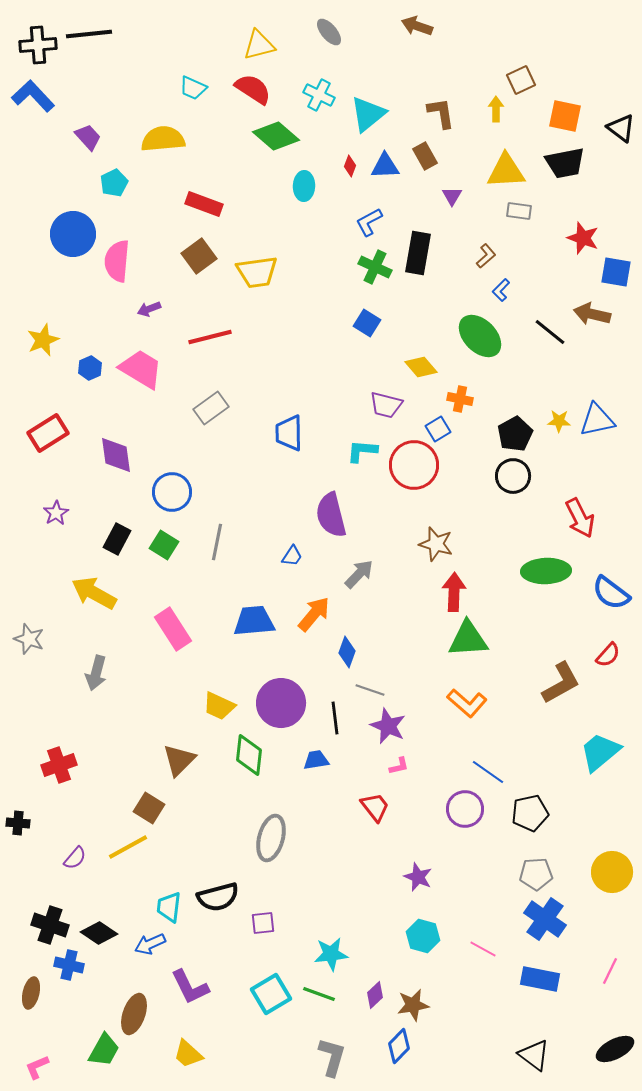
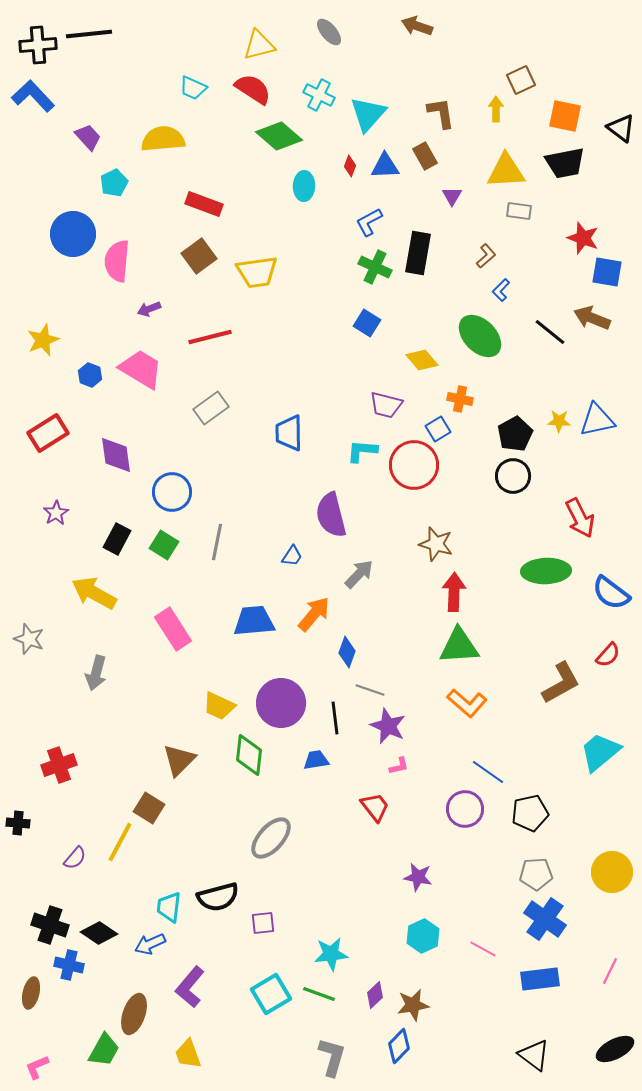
cyan triangle at (368, 114): rotated 9 degrees counterclockwise
green diamond at (276, 136): moved 3 px right
blue square at (616, 272): moved 9 px left
brown arrow at (592, 314): moved 4 px down; rotated 9 degrees clockwise
yellow diamond at (421, 367): moved 1 px right, 7 px up
blue hexagon at (90, 368): moved 7 px down; rotated 15 degrees counterclockwise
green triangle at (468, 639): moved 9 px left, 7 px down
gray ellipse at (271, 838): rotated 27 degrees clockwise
yellow line at (128, 847): moved 8 px left, 5 px up; rotated 33 degrees counterclockwise
purple star at (418, 877): rotated 12 degrees counterclockwise
cyan hexagon at (423, 936): rotated 20 degrees clockwise
blue rectangle at (540, 979): rotated 18 degrees counterclockwise
purple L-shape at (190, 987): rotated 66 degrees clockwise
yellow trapezoid at (188, 1054): rotated 28 degrees clockwise
